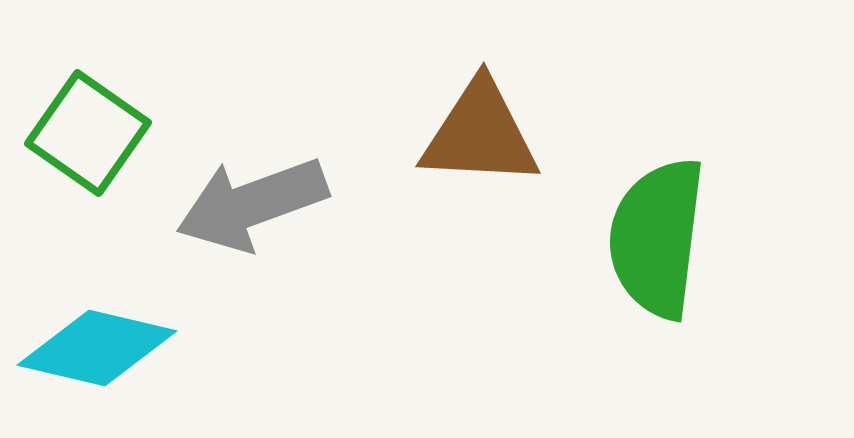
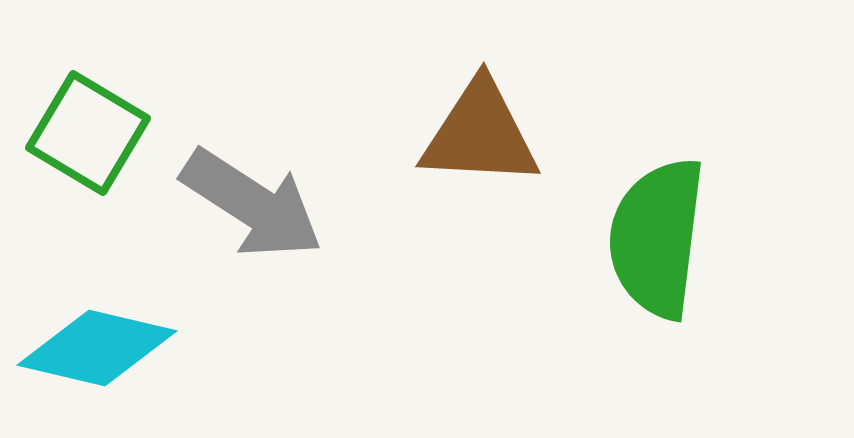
green square: rotated 4 degrees counterclockwise
gray arrow: rotated 127 degrees counterclockwise
